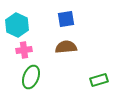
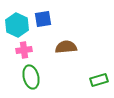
blue square: moved 23 px left
green ellipse: rotated 35 degrees counterclockwise
